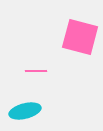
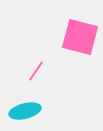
pink line: rotated 55 degrees counterclockwise
